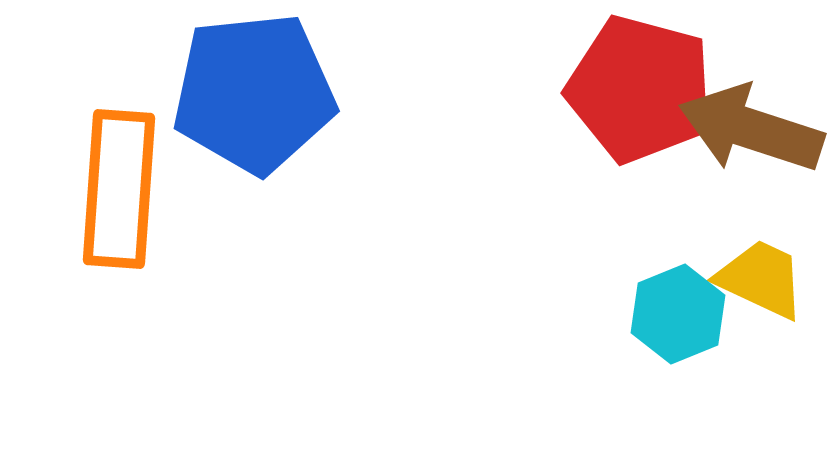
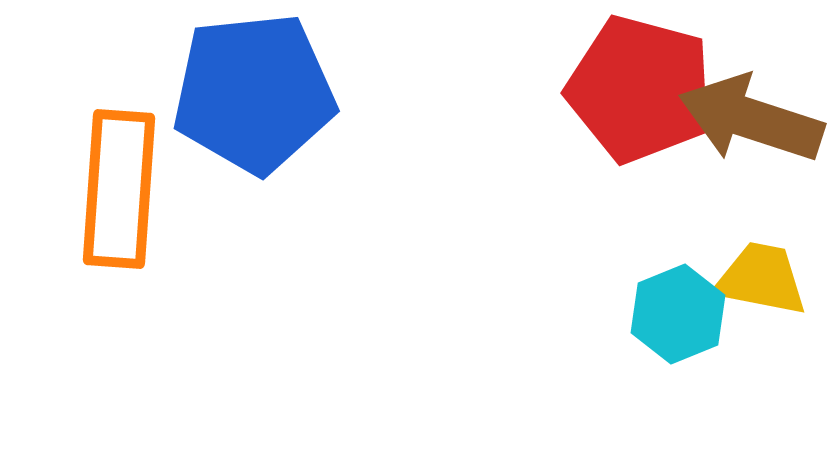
brown arrow: moved 10 px up
yellow trapezoid: rotated 14 degrees counterclockwise
